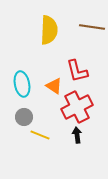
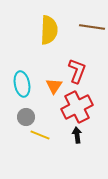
red L-shape: rotated 145 degrees counterclockwise
orange triangle: rotated 30 degrees clockwise
gray circle: moved 2 px right
